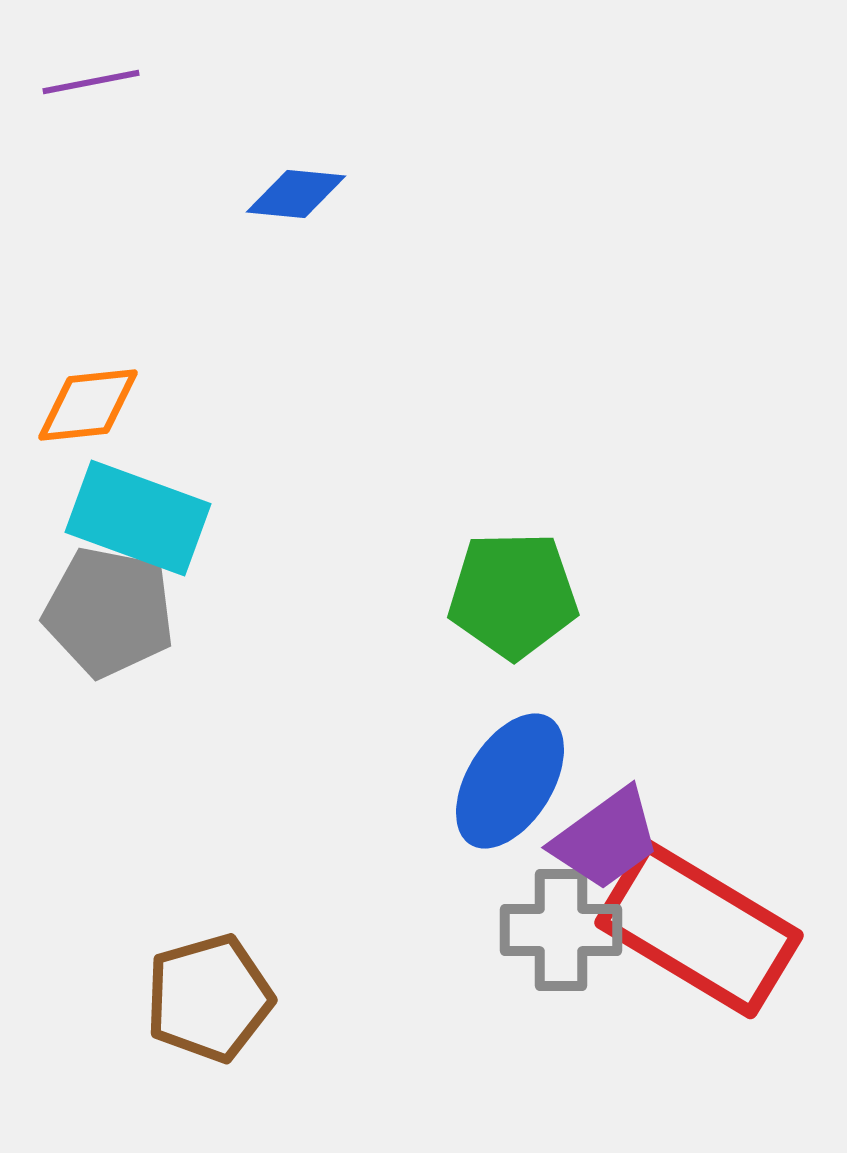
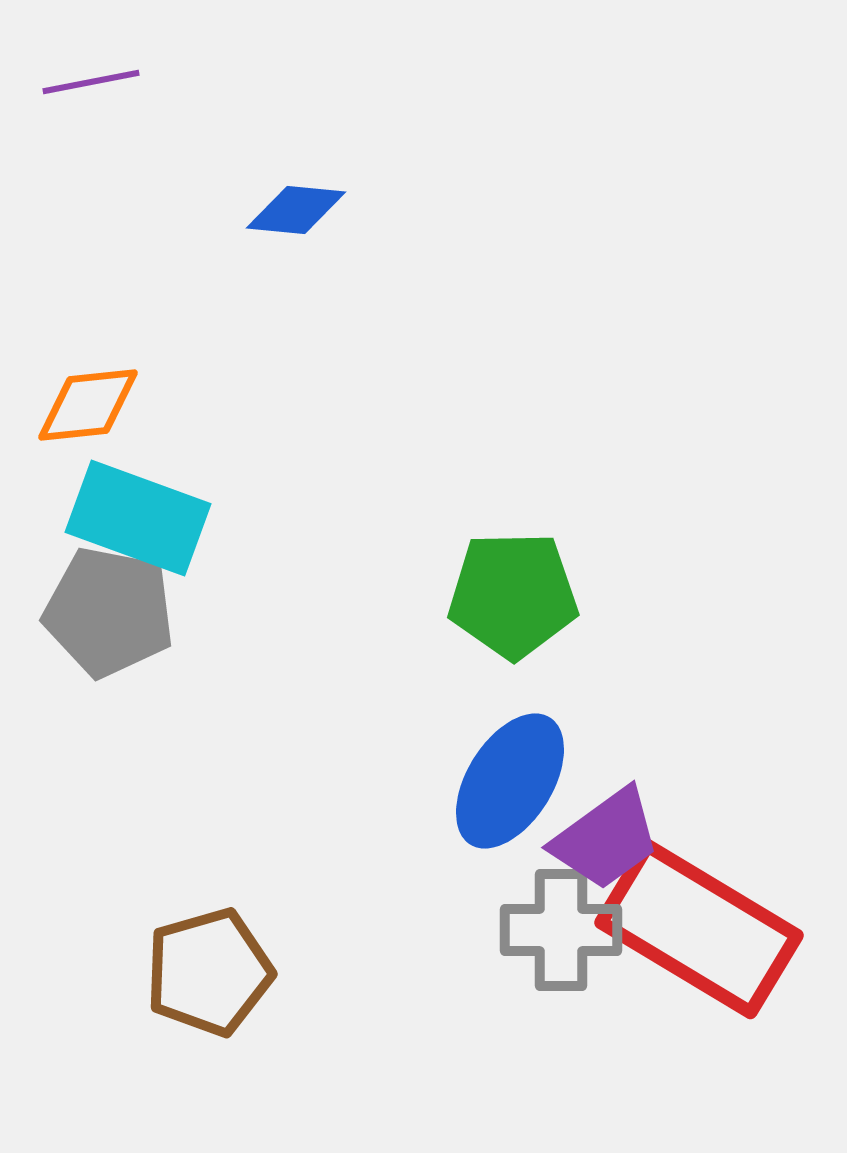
blue diamond: moved 16 px down
brown pentagon: moved 26 px up
